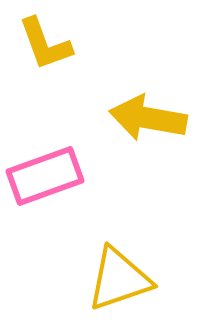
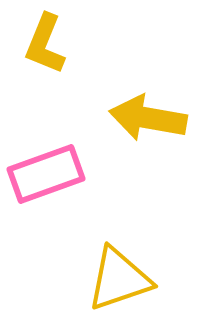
yellow L-shape: rotated 42 degrees clockwise
pink rectangle: moved 1 px right, 2 px up
